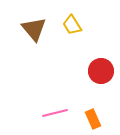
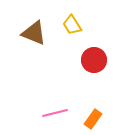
brown triangle: moved 4 px down; rotated 28 degrees counterclockwise
red circle: moved 7 px left, 11 px up
orange rectangle: rotated 60 degrees clockwise
